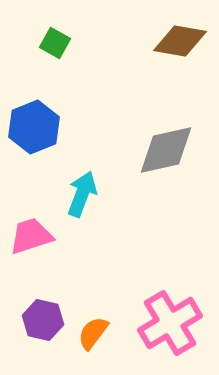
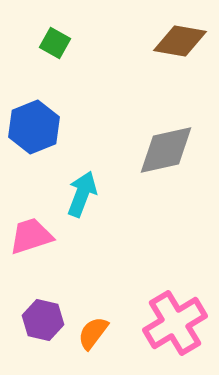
pink cross: moved 5 px right
